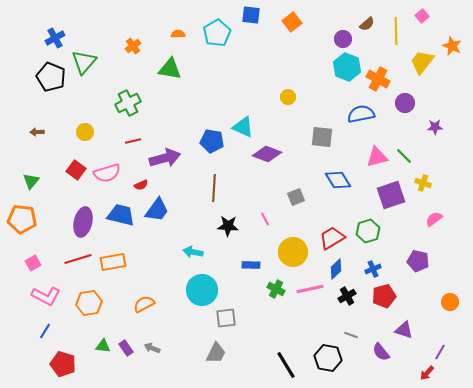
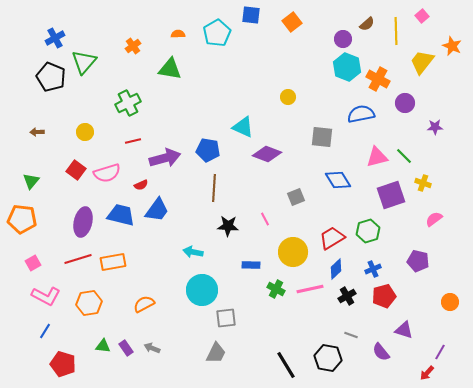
blue pentagon at (212, 141): moved 4 px left, 9 px down
